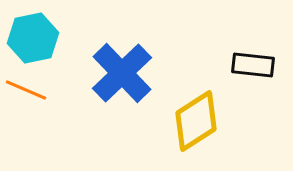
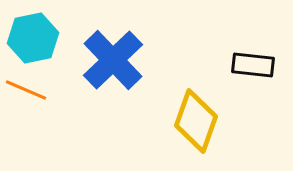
blue cross: moved 9 px left, 13 px up
yellow diamond: rotated 38 degrees counterclockwise
